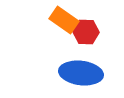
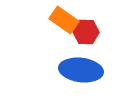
blue ellipse: moved 3 px up
